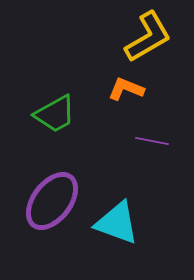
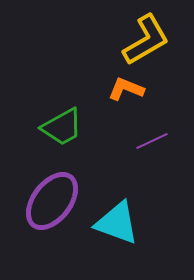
yellow L-shape: moved 2 px left, 3 px down
green trapezoid: moved 7 px right, 13 px down
purple line: rotated 36 degrees counterclockwise
